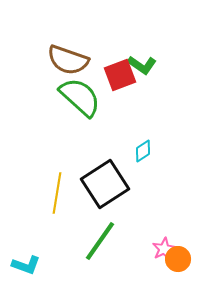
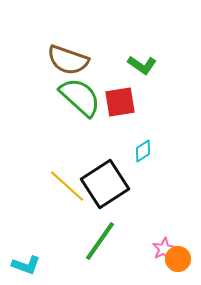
red square: moved 27 px down; rotated 12 degrees clockwise
yellow line: moved 10 px right, 7 px up; rotated 57 degrees counterclockwise
